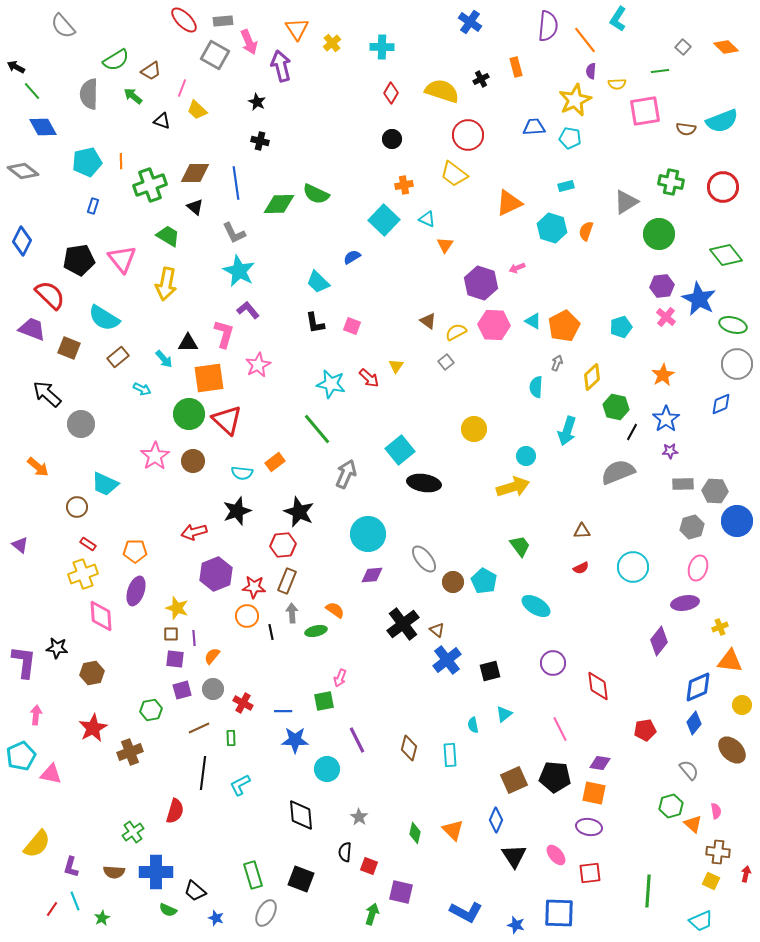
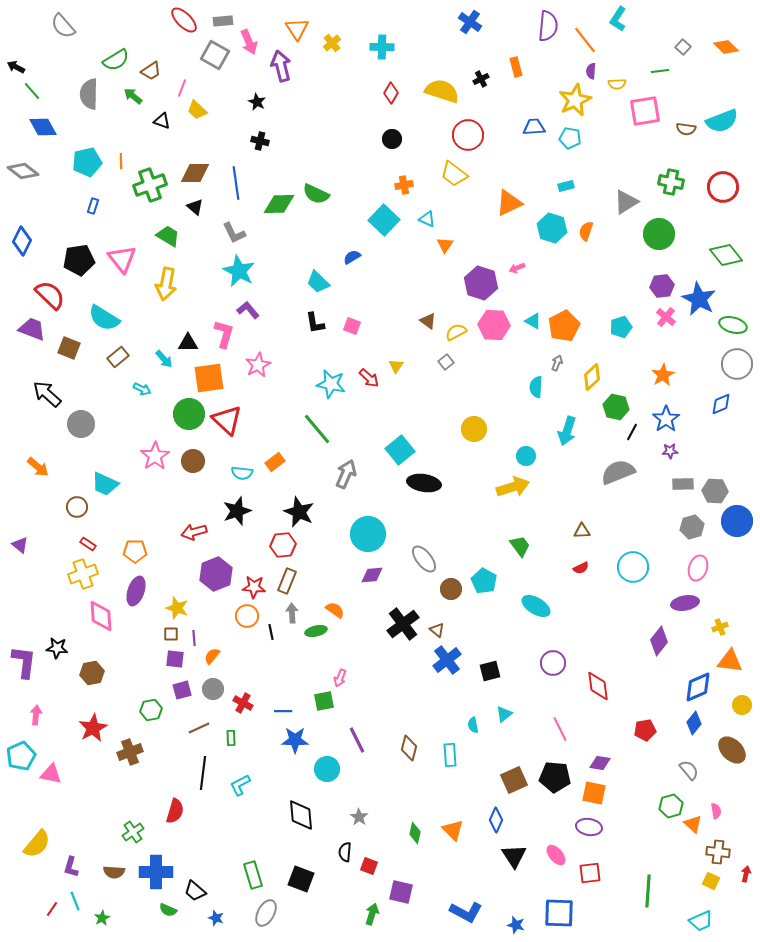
brown circle at (453, 582): moved 2 px left, 7 px down
